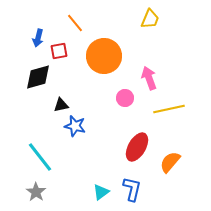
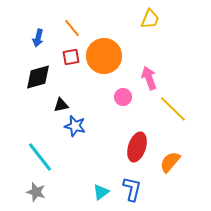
orange line: moved 3 px left, 5 px down
red square: moved 12 px right, 6 px down
pink circle: moved 2 px left, 1 px up
yellow line: moved 4 px right; rotated 56 degrees clockwise
red ellipse: rotated 12 degrees counterclockwise
gray star: rotated 18 degrees counterclockwise
